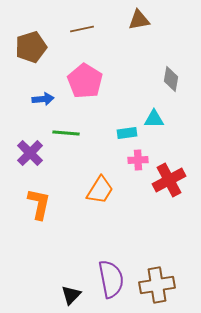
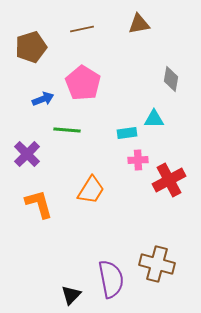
brown triangle: moved 4 px down
pink pentagon: moved 2 px left, 2 px down
blue arrow: rotated 15 degrees counterclockwise
green line: moved 1 px right, 3 px up
purple cross: moved 3 px left, 1 px down
orange trapezoid: moved 9 px left
orange L-shape: rotated 28 degrees counterclockwise
brown cross: moved 21 px up; rotated 24 degrees clockwise
